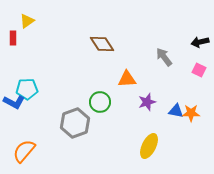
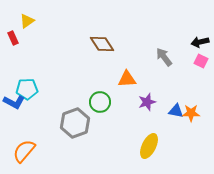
red rectangle: rotated 24 degrees counterclockwise
pink square: moved 2 px right, 9 px up
